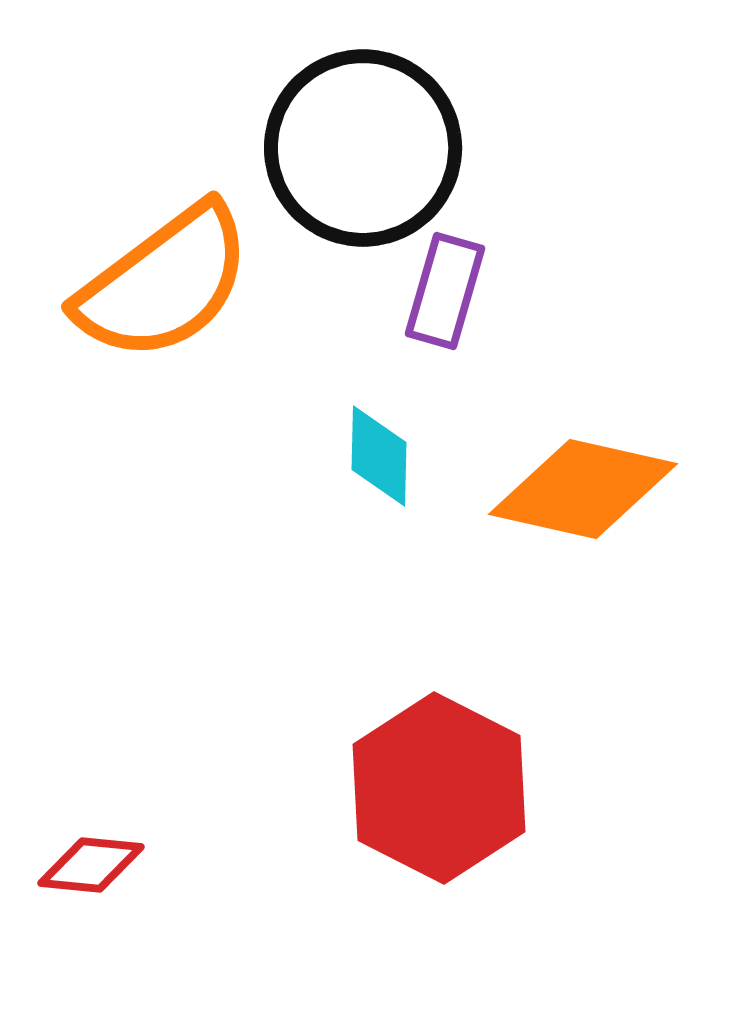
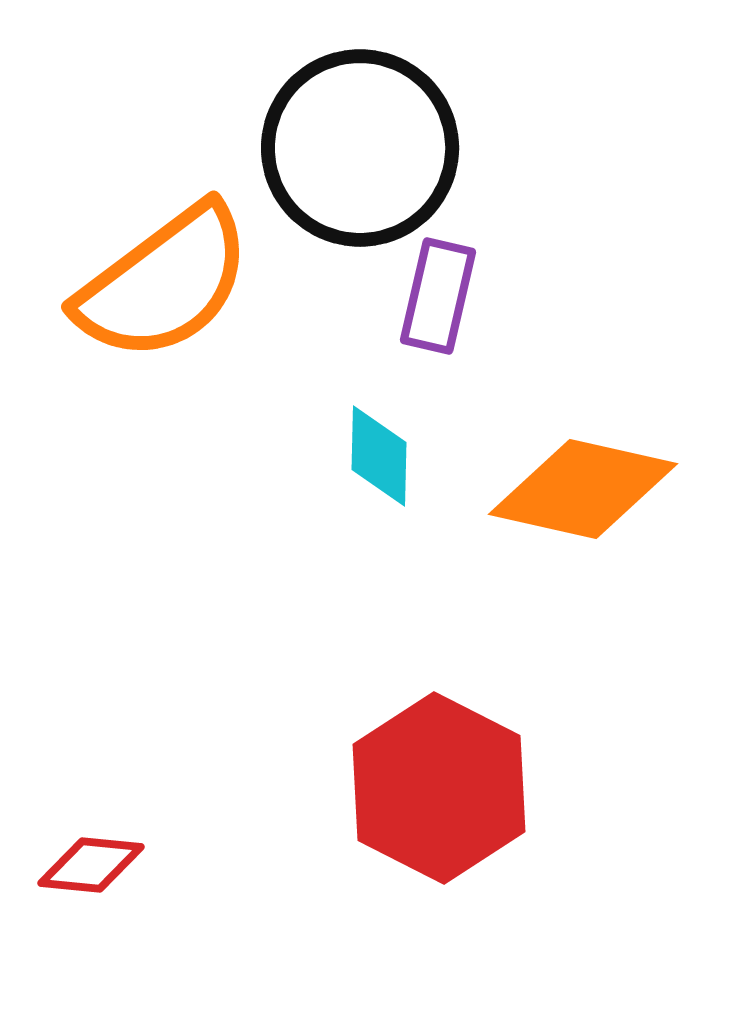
black circle: moved 3 px left
purple rectangle: moved 7 px left, 5 px down; rotated 3 degrees counterclockwise
